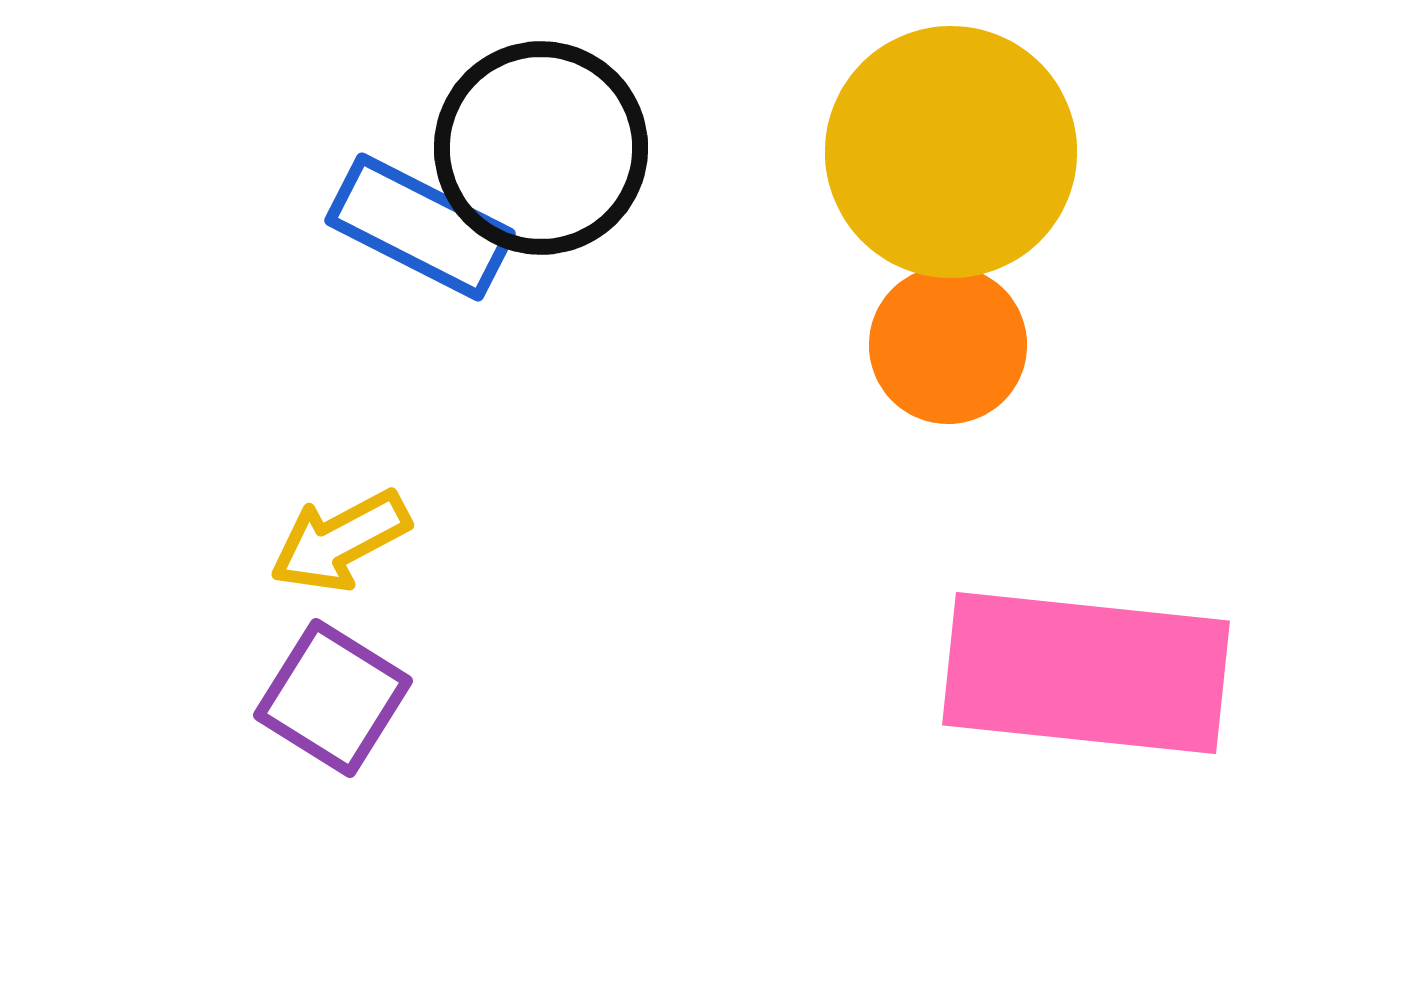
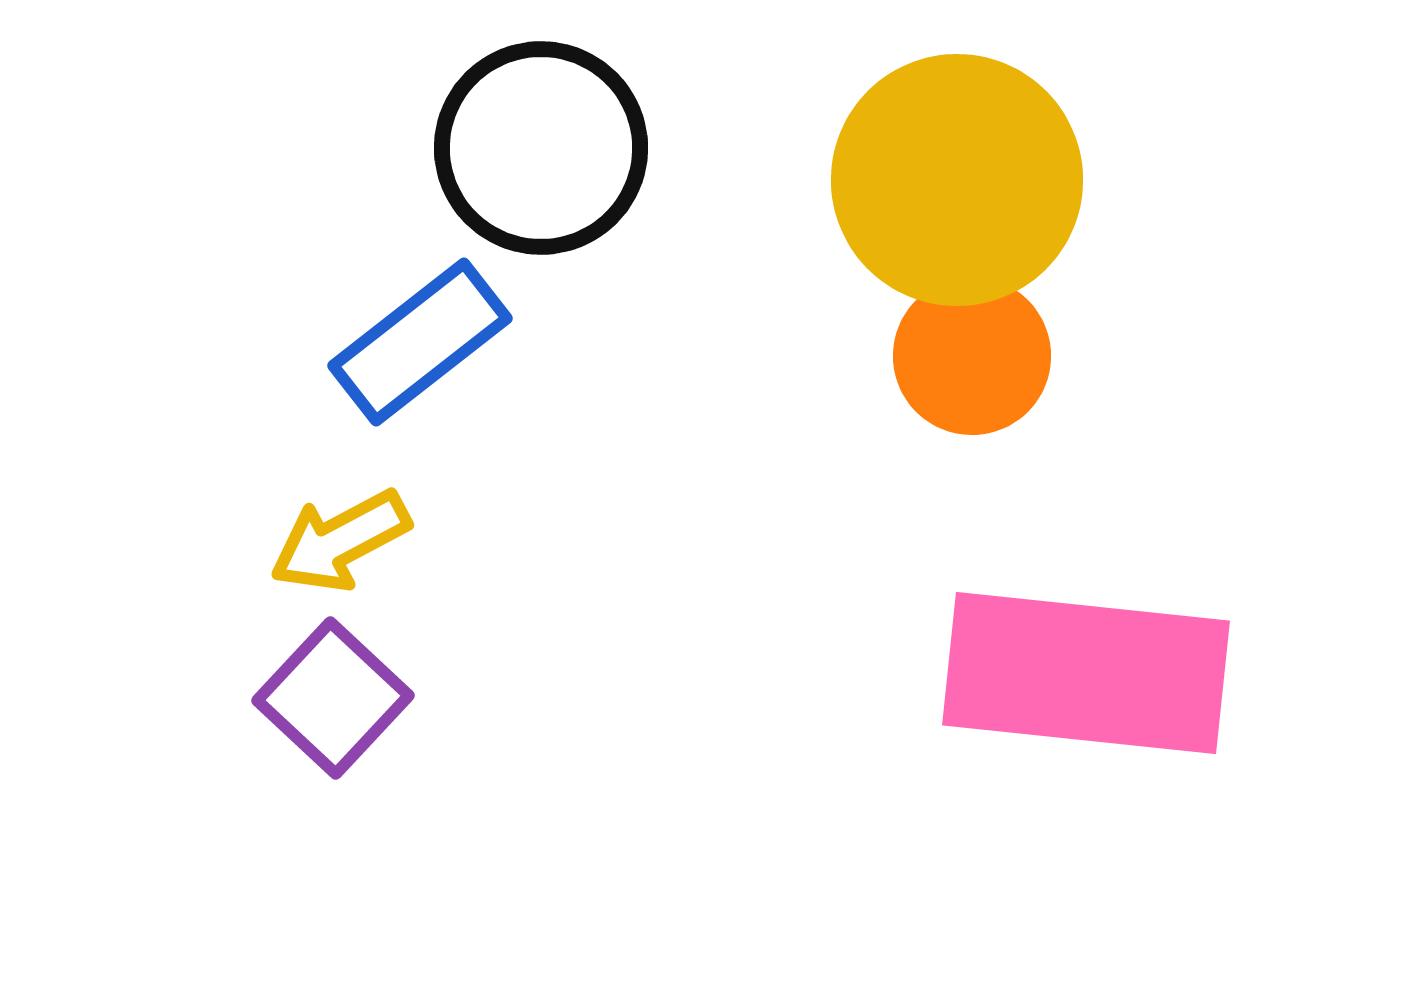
yellow circle: moved 6 px right, 28 px down
blue rectangle: moved 115 px down; rotated 65 degrees counterclockwise
orange circle: moved 24 px right, 11 px down
purple square: rotated 11 degrees clockwise
